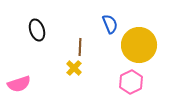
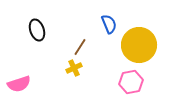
blue semicircle: moved 1 px left
brown line: rotated 30 degrees clockwise
yellow cross: rotated 21 degrees clockwise
pink hexagon: rotated 15 degrees clockwise
